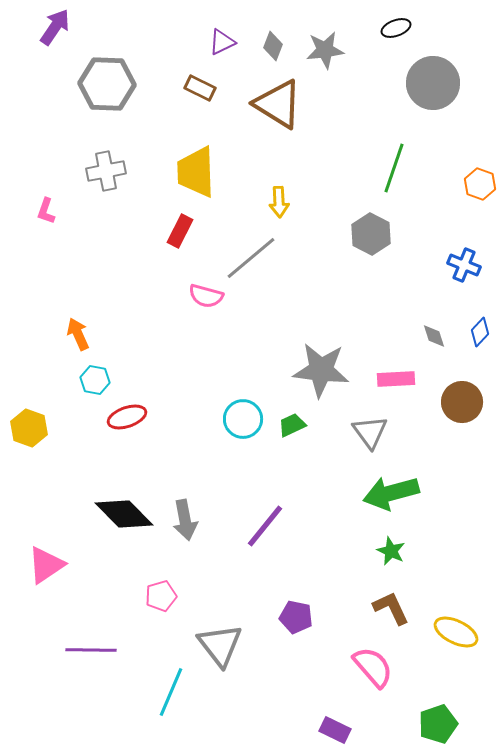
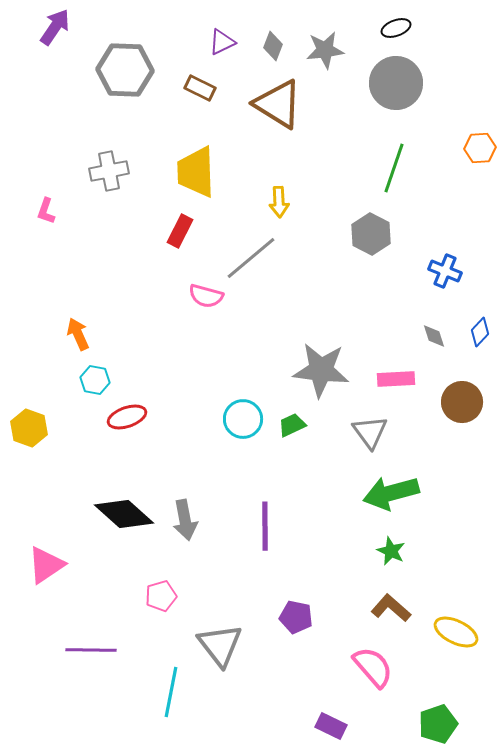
gray circle at (433, 83): moved 37 px left
gray hexagon at (107, 84): moved 18 px right, 14 px up
gray cross at (106, 171): moved 3 px right
orange hexagon at (480, 184): moved 36 px up; rotated 24 degrees counterclockwise
blue cross at (464, 265): moved 19 px left, 6 px down
black diamond at (124, 514): rotated 4 degrees counterclockwise
purple line at (265, 526): rotated 39 degrees counterclockwise
brown L-shape at (391, 608): rotated 24 degrees counterclockwise
cyan line at (171, 692): rotated 12 degrees counterclockwise
purple rectangle at (335, 730): moved 4 px left, 4 px up
